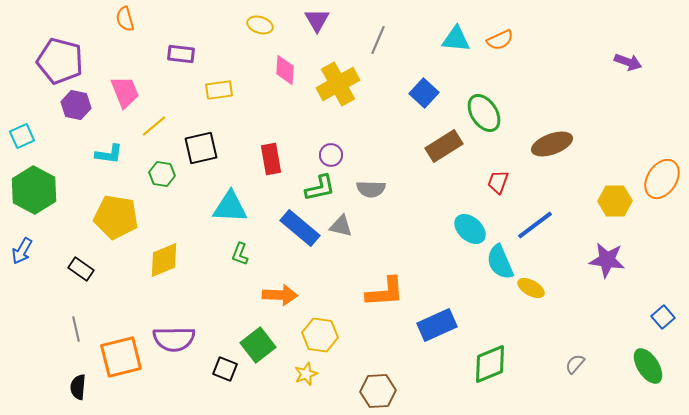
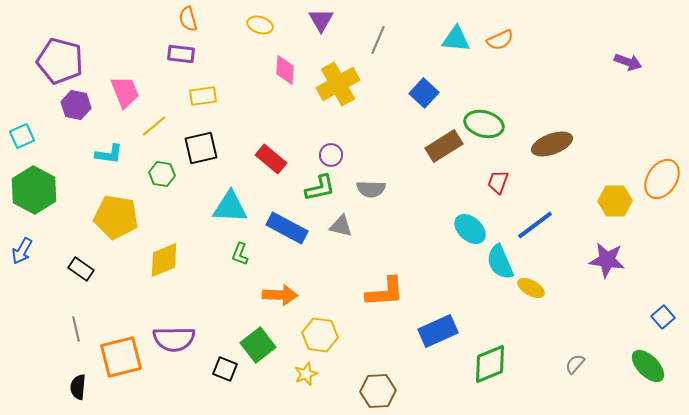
orange semicircle at (125, 19): moved 63 px right
purple triangle at (317, 20): moved 4 px right
yellow rectangle at (219, 90): moved 16 px left, 6 px down
green ellipse at (484, 113): moved 11 px down; rotated 42 degrees counterclockwise
red rectangle at (271, 159): rotated 40 degrees counterclockwise
blue rectangle at (300, 228): moved 13 px left; rotated 12 degrees counterclockwise
blue rectangle at (437, 325): moved 1 px right, 6 px down
green ellipse at (648, 366): rotated 12 degrees counterclockwise
